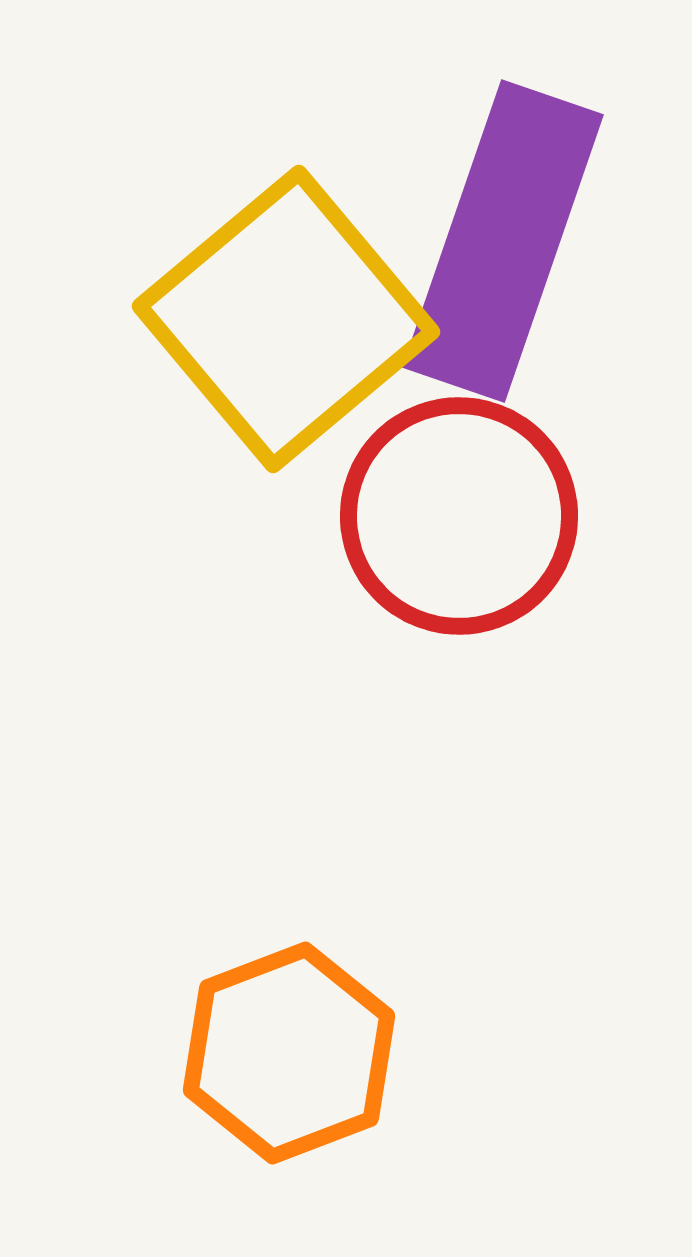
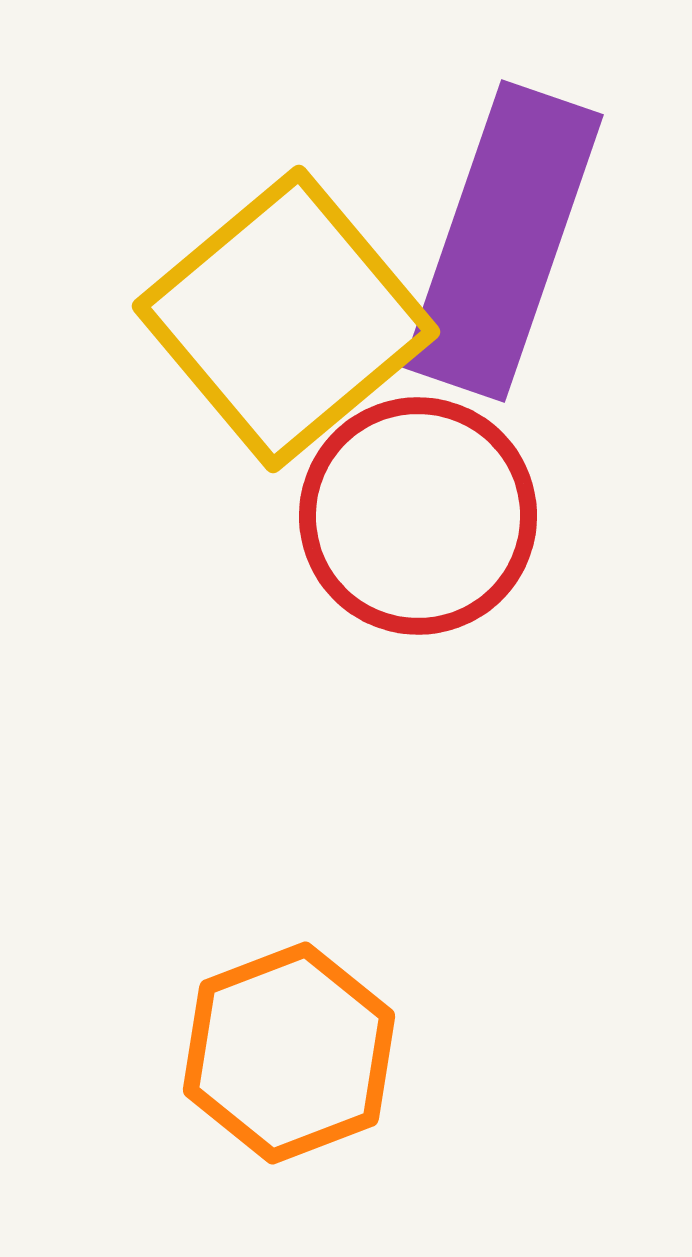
red circle: moved 41 px left
